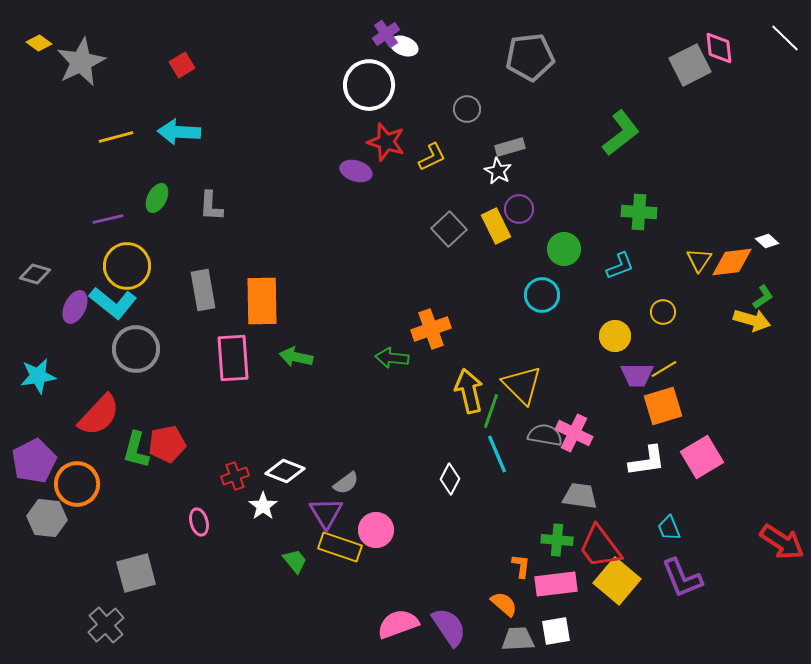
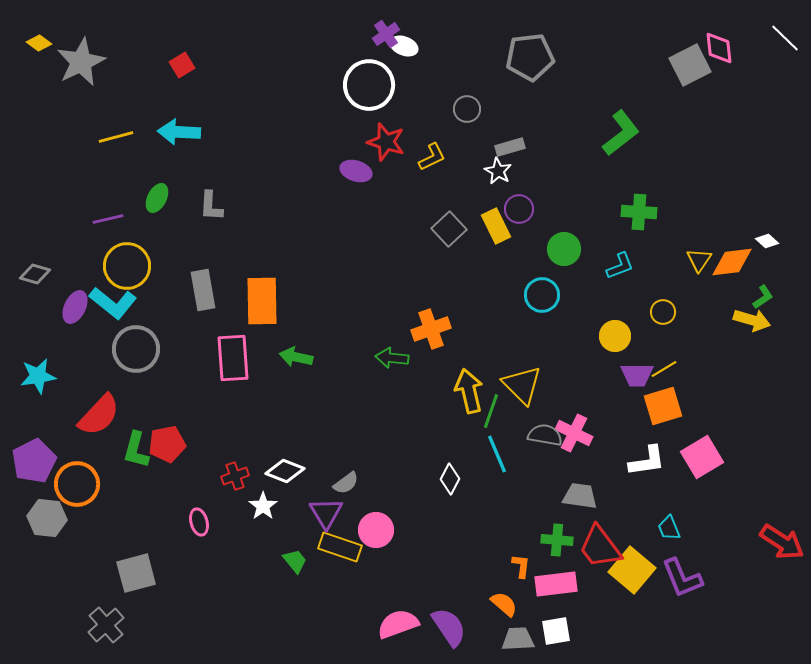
yellow square at (617, 581): moved 15 px right, 11 px up
